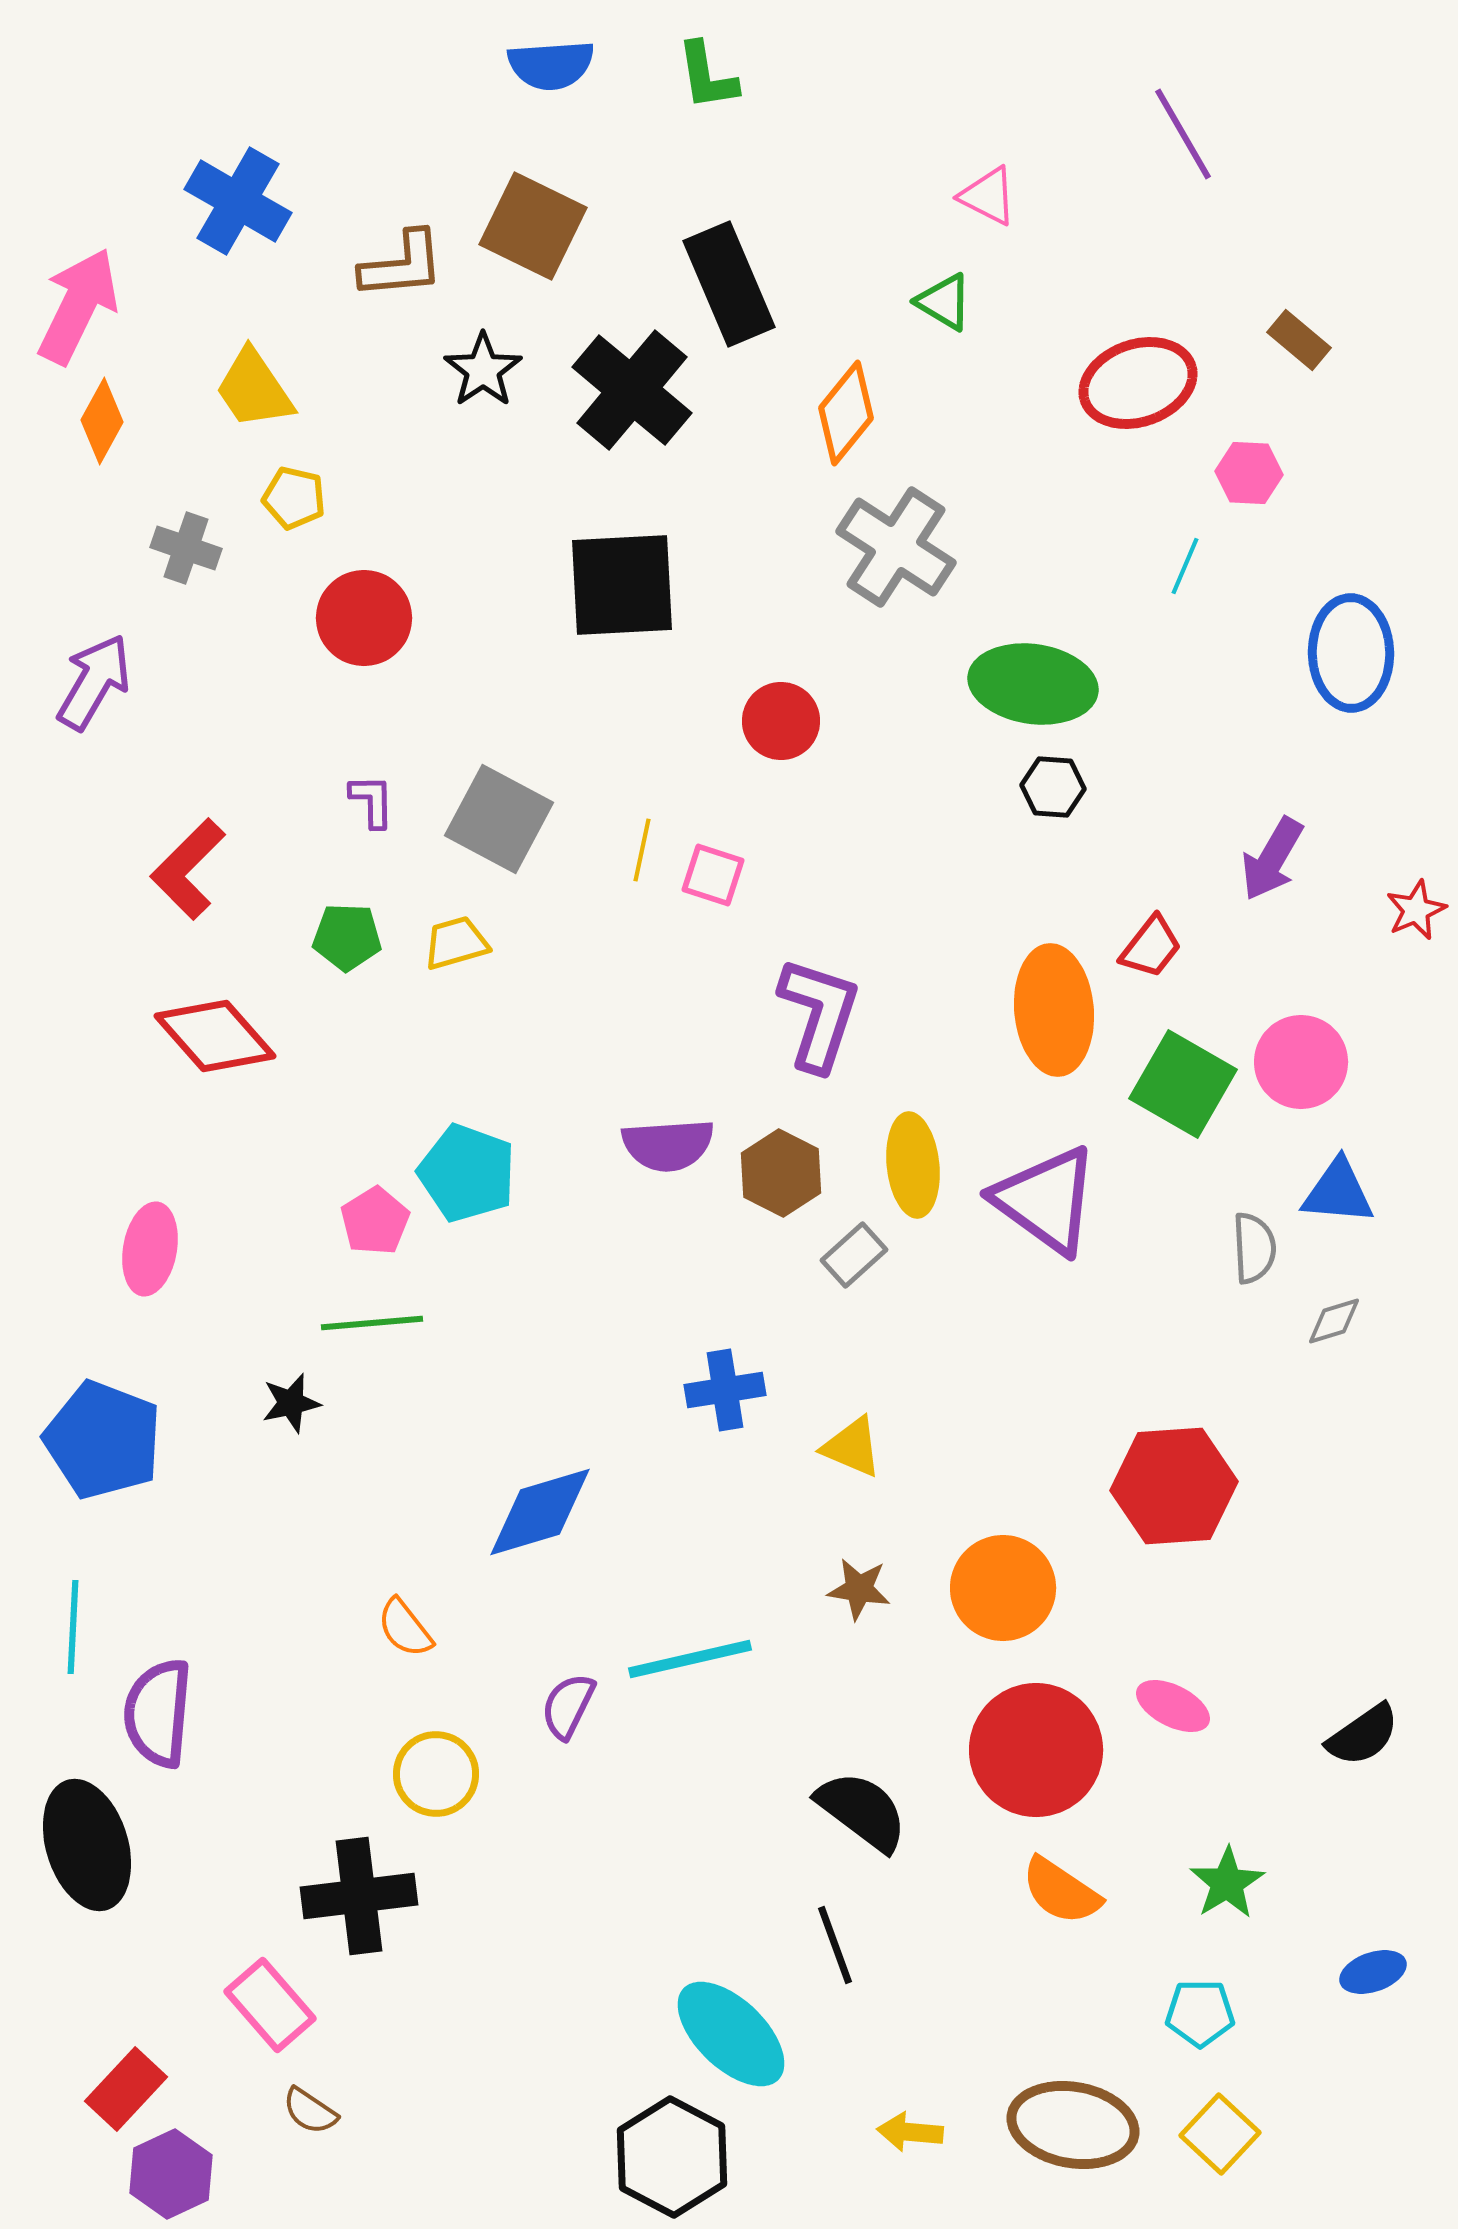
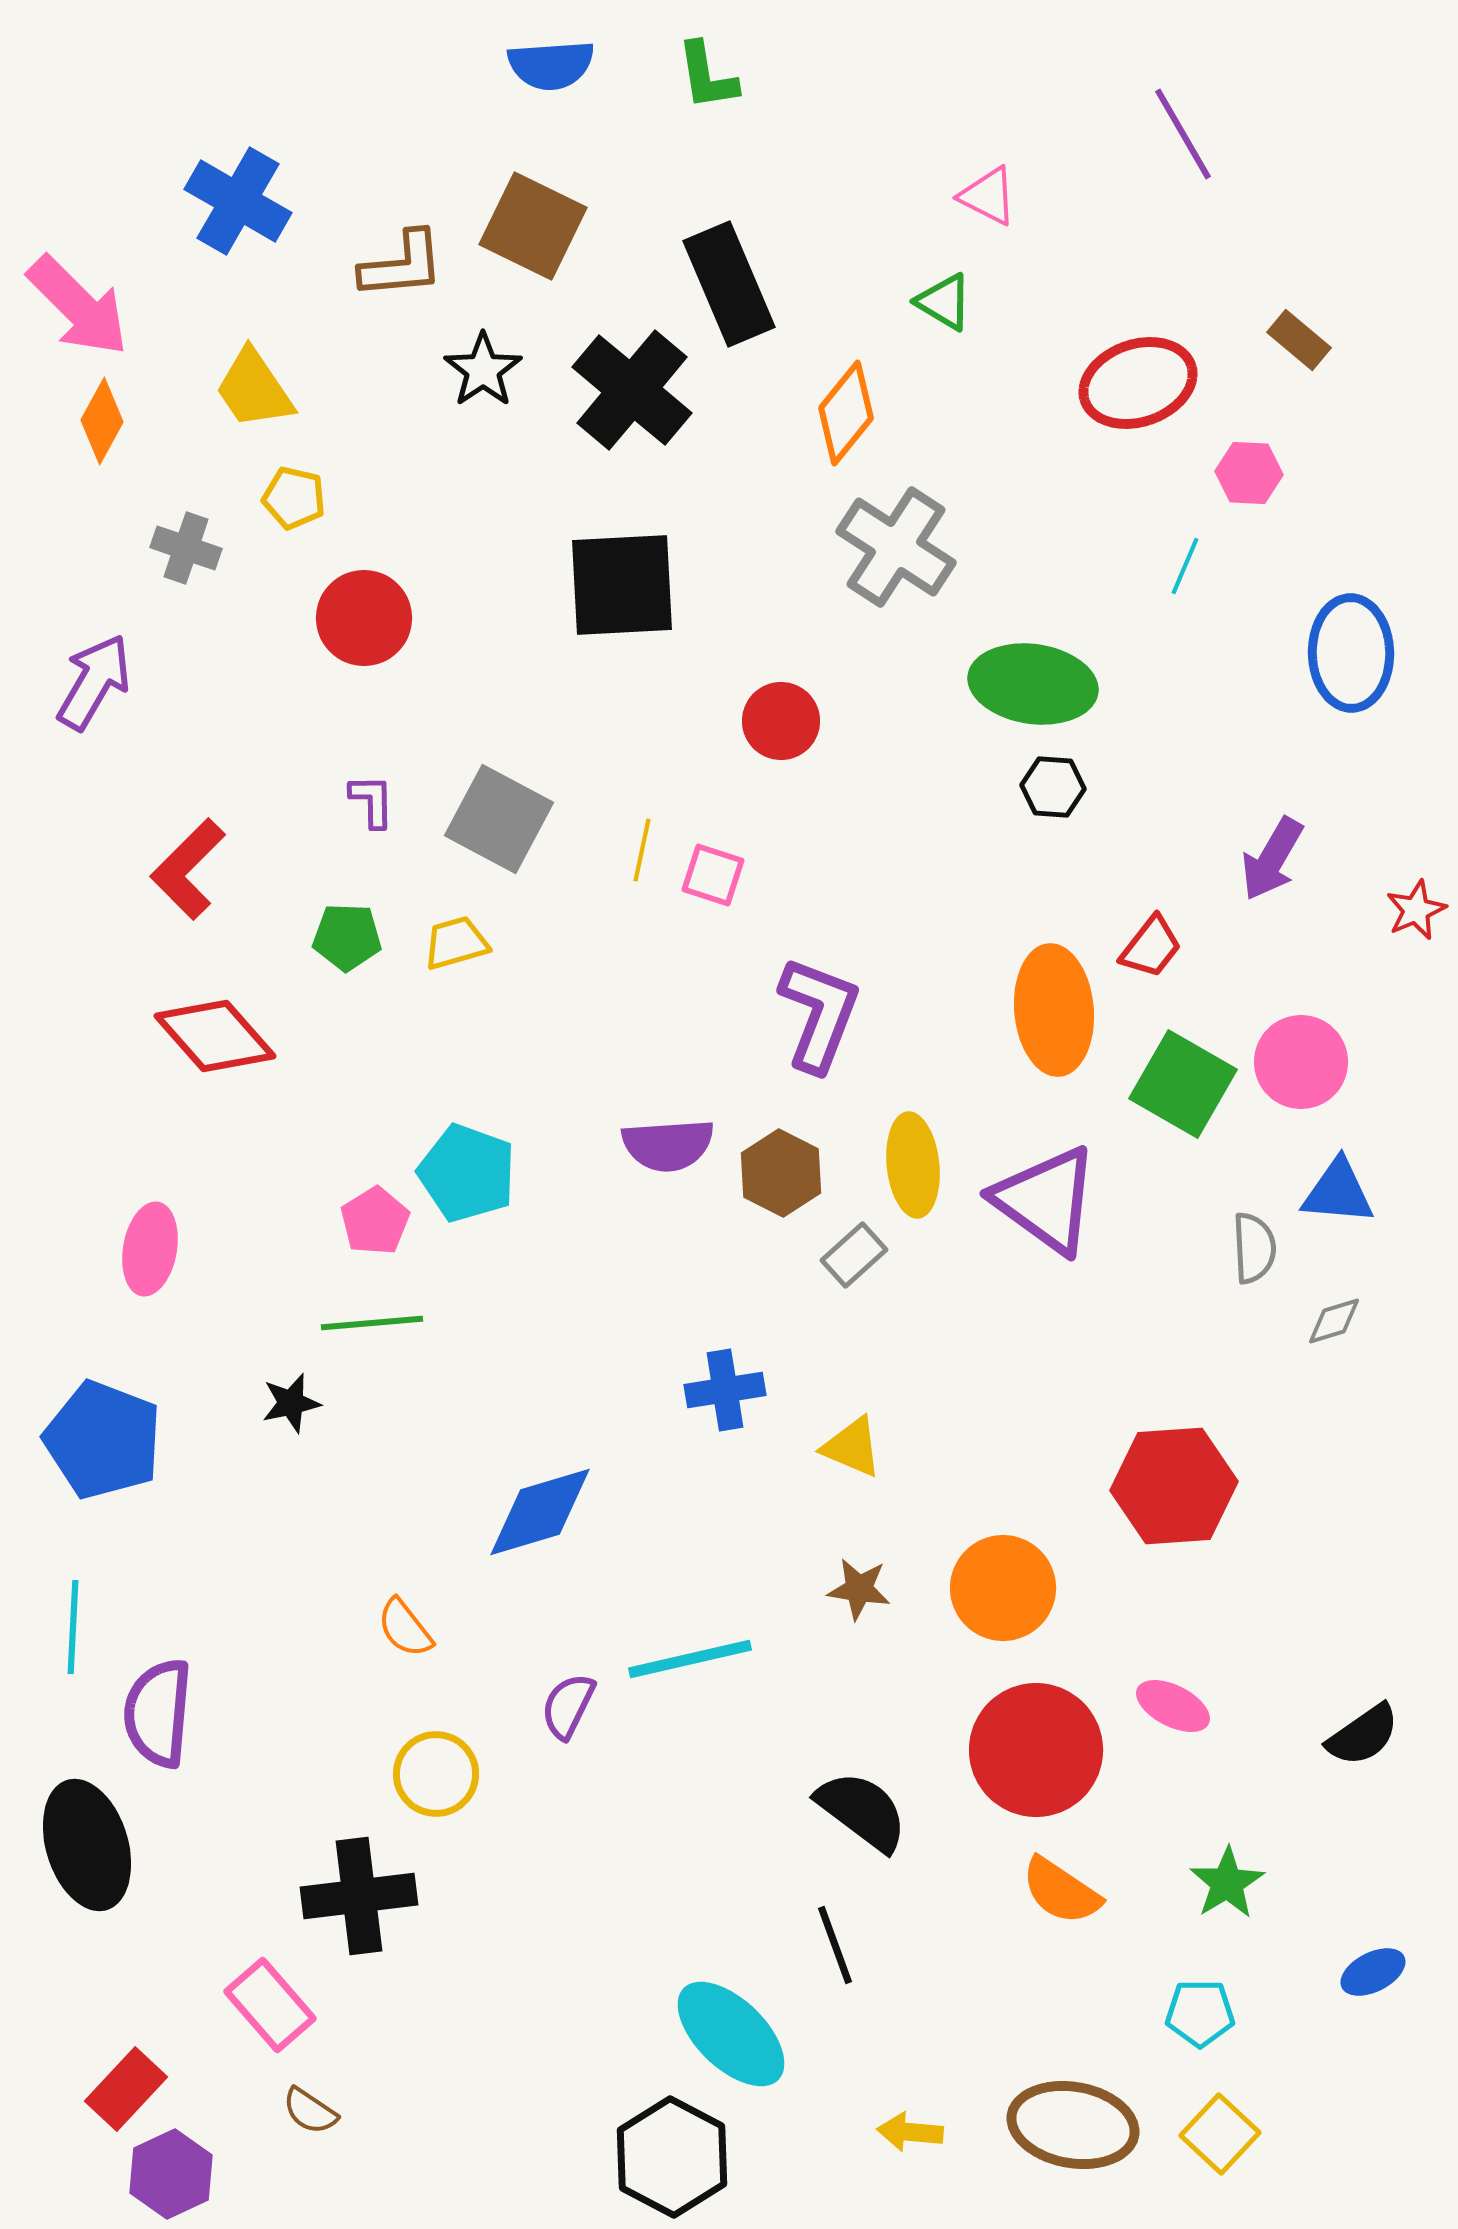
pink arrow at (78, 306): rotated 109 degrees clockwise
purple L-shape at (819, 1014): rotated 3 degrees clockwise
blue ellipse at (1373, 1972): rotated 8 degrees counterclockwise
